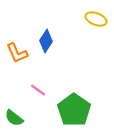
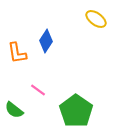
yellow ellipse: rotated 15 degrees clockwise
orange L-shape: rotated 15 degrees clockwise
green pentagon: moved 2 px right, 1 px down
green semicircle: moved 8 px up
